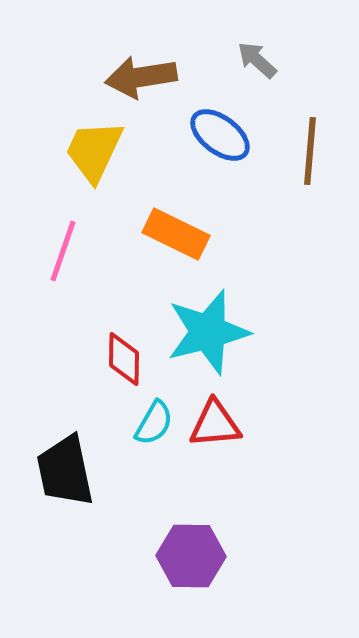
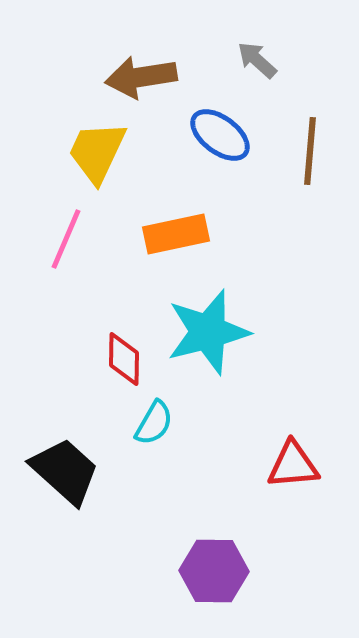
yellow trapezoid: moved 3 px right, 1 px down
orange rectangle: rotated 38 degrees counterclockwise
pink line: moved 3 px right, 12 px up; rotated 4 degrees clockwise
red triangle: moved 78 px right, 41 px down
black trapezoid: rotated 144 degrees clockwise
purple hexagon: moved 23 px right, 15 px down
